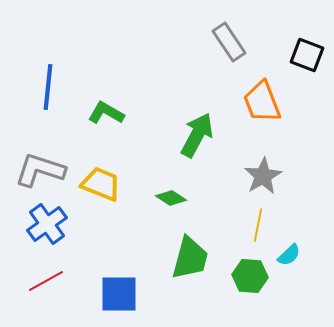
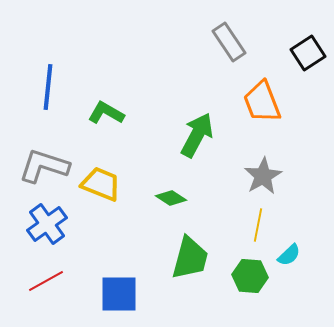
black square: moved 1 px right, 2 px up; rotated 36 degrees clockwise
gray L-shape: moved 4 px right, 4 px up
